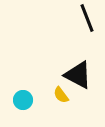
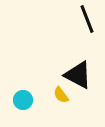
black line: moved 1 px down
